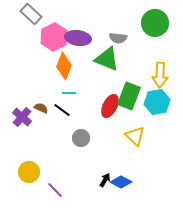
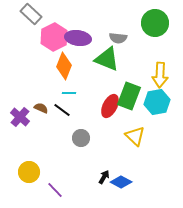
purple cross: moved 2 px left
black arrow: moved 1 px left, 3 px up
